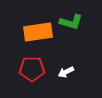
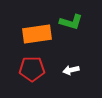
orange rectangle: moved 1 px left, 2 px down
white arrow: moved 5 px right, 2 px up; rotated 14 degrees clockwise
